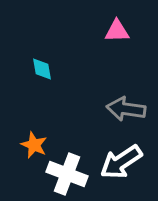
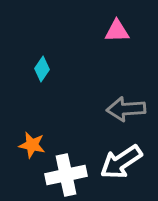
cyan diamond: rotated 45 degrees clockwise
gray arrow: rotated 12 degrees counterclockwise
orange star: moved 2 px left; rotated 12 degrees counterclockwise
white cross: moved 1 px left, 1 px down; rotated 33 degrees counterclockwise
